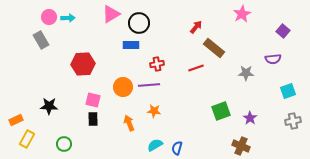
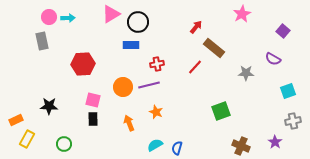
black circle: moved 1 px left, 1 px up
gray rectangle: moved 1 px right, 1 px down; rotated 18 degrees clockwise
purple semicircle: rotated 35 degrees clockwise
red line: moved 1 px left, 1 px up; rotated 28 degrees counterclockwise
purple line: rotated 10 degrees counterclockwise
orange star: moved 2 px right, 1 px down; rotated 16 degrees clockwise
purple star: moved 25 px right, 24 px down
